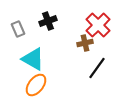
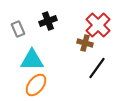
brown cross: rotated 28 degrees clockwise
cyan triangle: moved 1 px left, 1 px down; rotated 30 degrees counterclockwise
